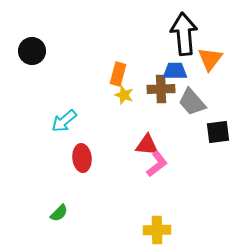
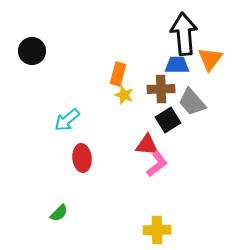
blue trapezoid: moved 2 px right, 6 px up
cyan arrow: moved 3 px right, 1 px up
black square: moved 50 px left, 12 px up; rotated 25 degrees counterclockwise
